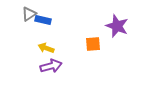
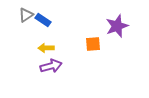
gray triangle: moved 3 px left, 1 px down
blue rectangle: rotated 21 degrees clockwise
purple star: rotated 30 degrees clockwise
yellow arrow: rotated 21 degrees counterclockwise
